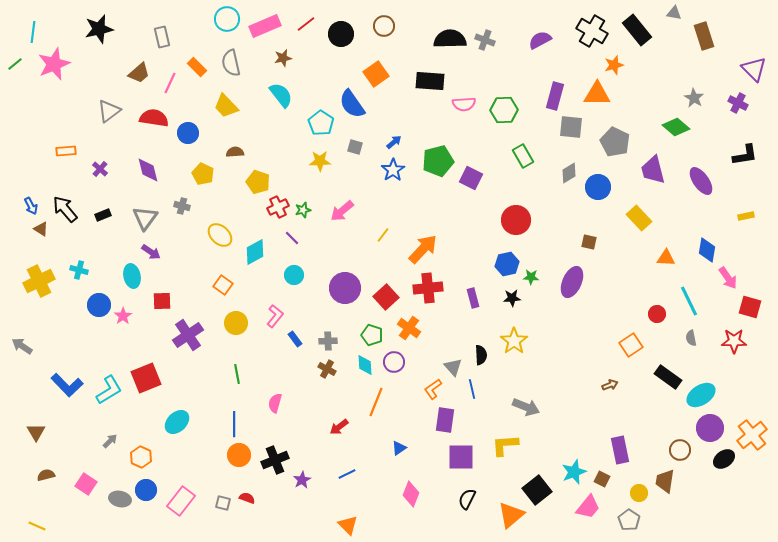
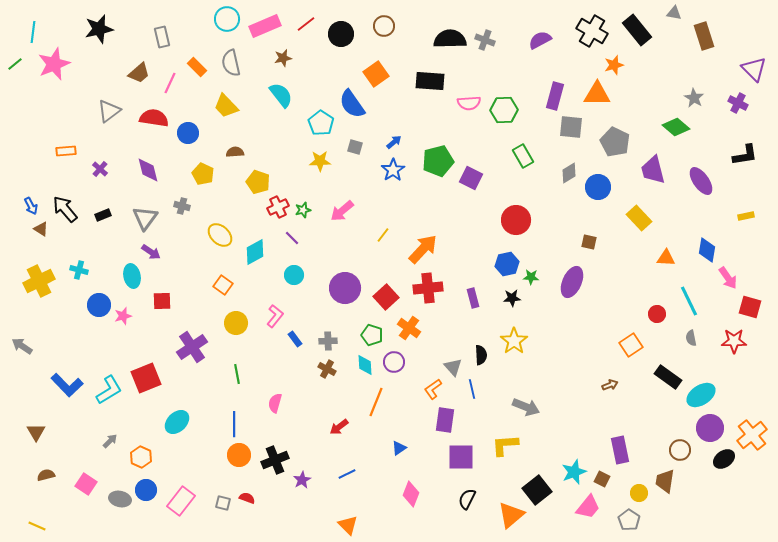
pink semicircle at (464, 104): moved 5 px right, 1 px up
pink star at (123, 316): rotated 18 degrees clockwise
purple cross at (188, 335): moved 4 px right, 12 px down
